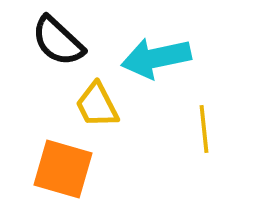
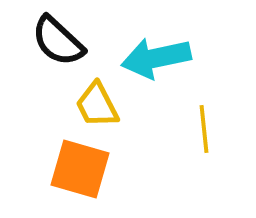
orange square: moved 17 px right
